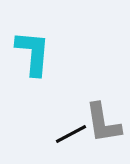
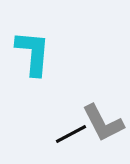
gray L-shape: rotated 18 degrees counterclockwise
